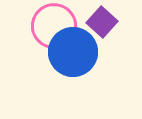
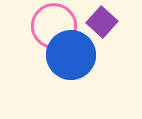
blue circle: moved 2 px left, 3 px down
